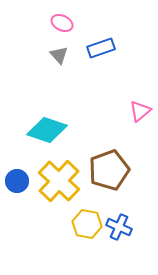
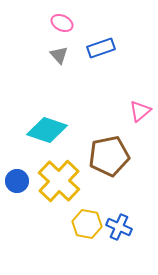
brown pentagon: moved 14 px up; rotated 9 degrees clockwise
